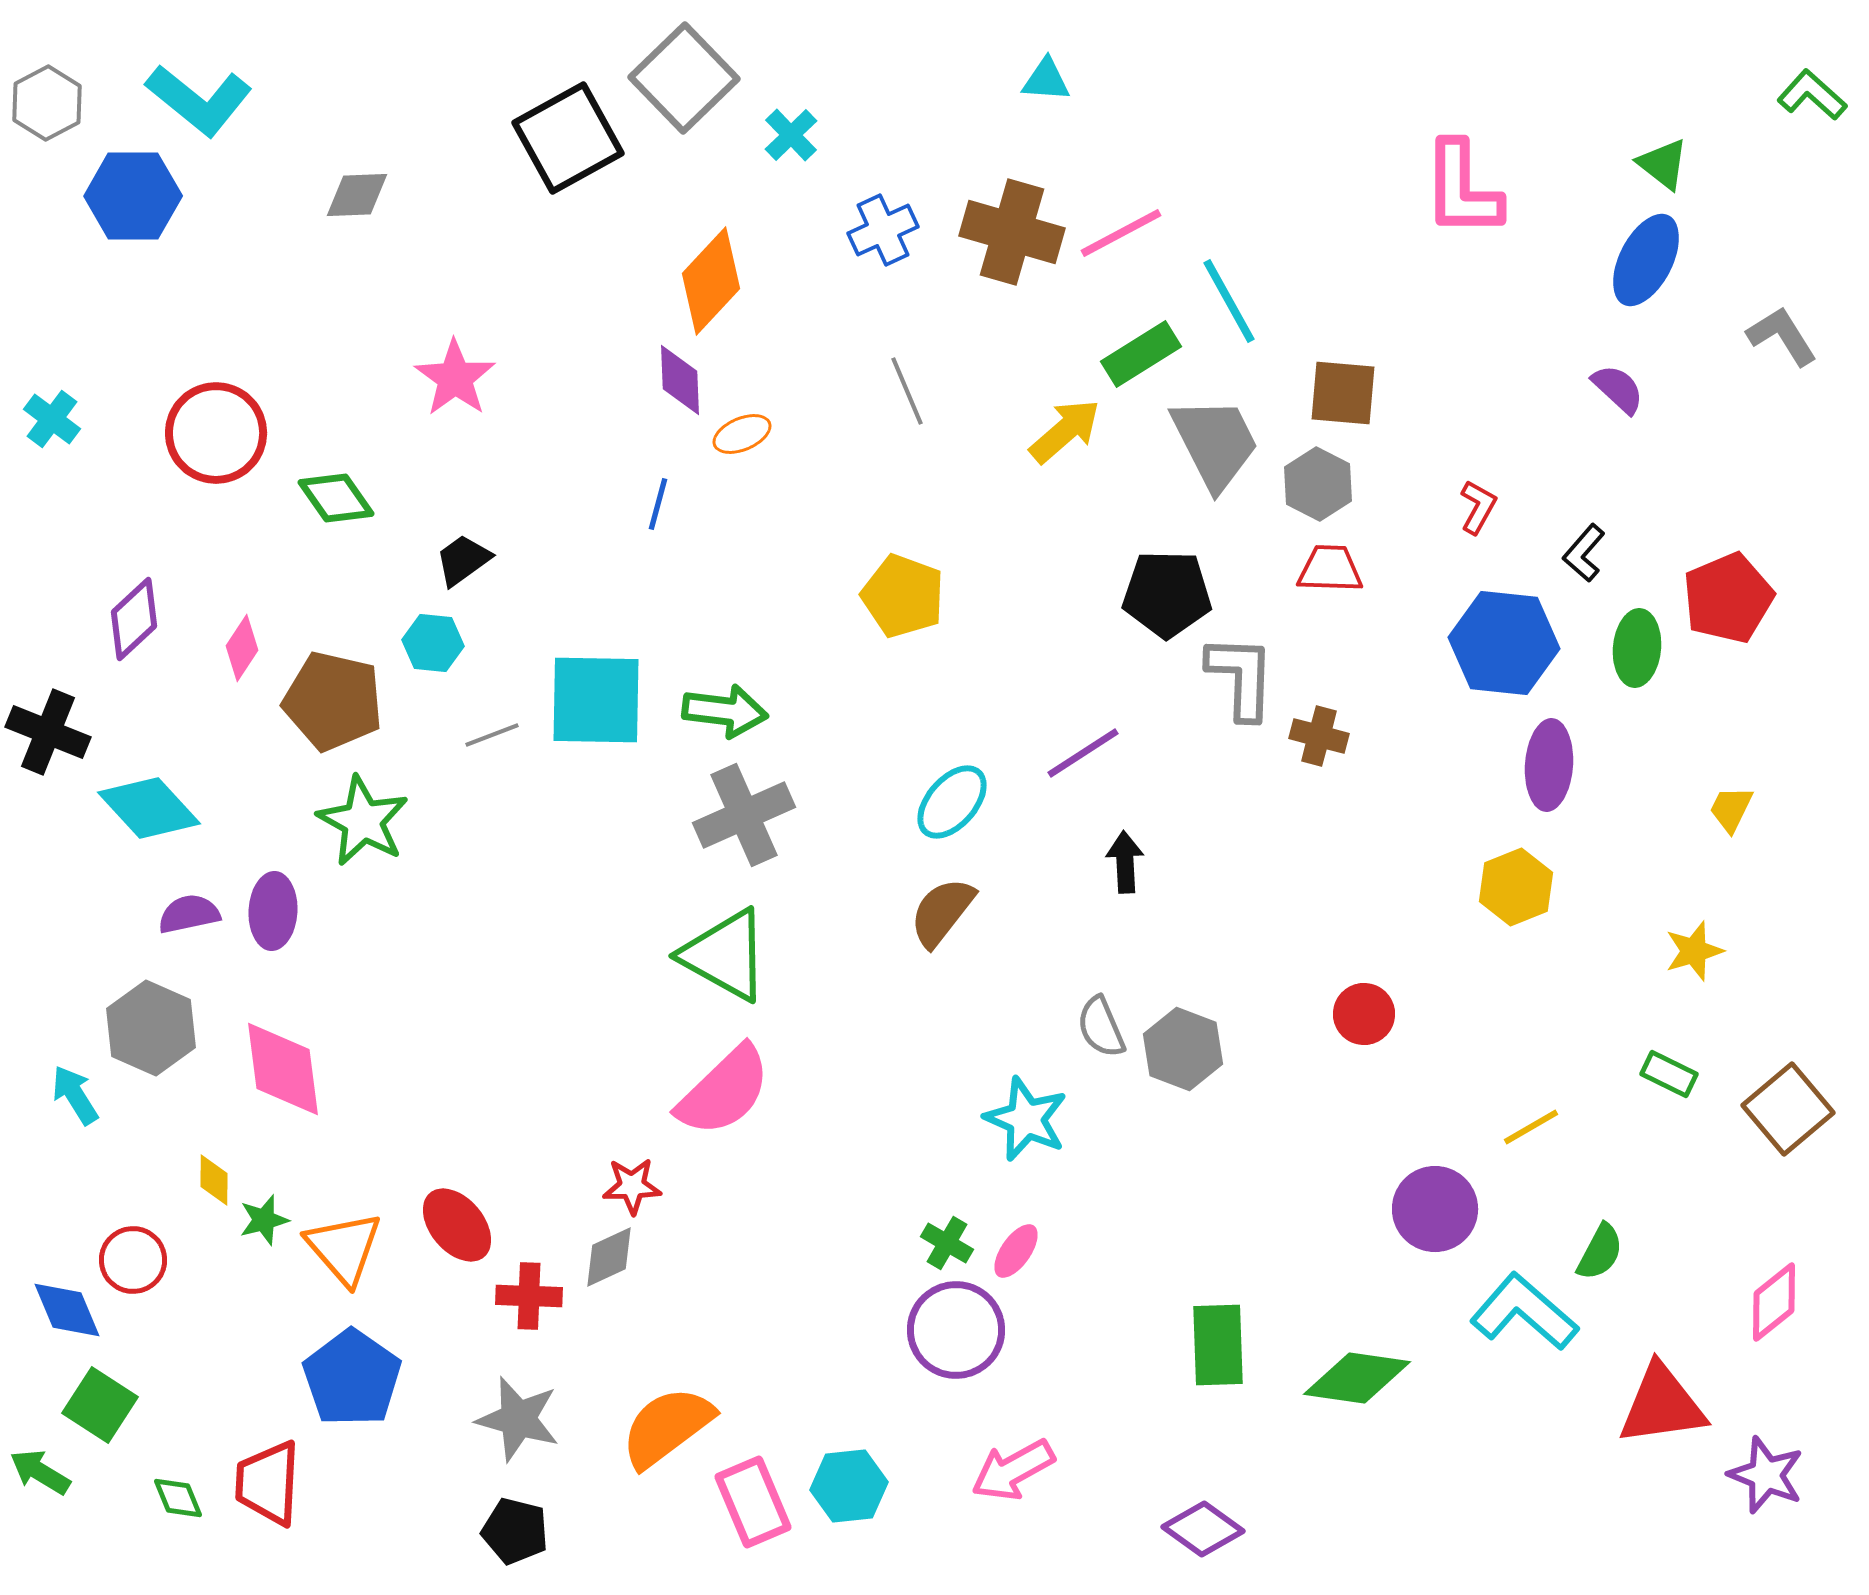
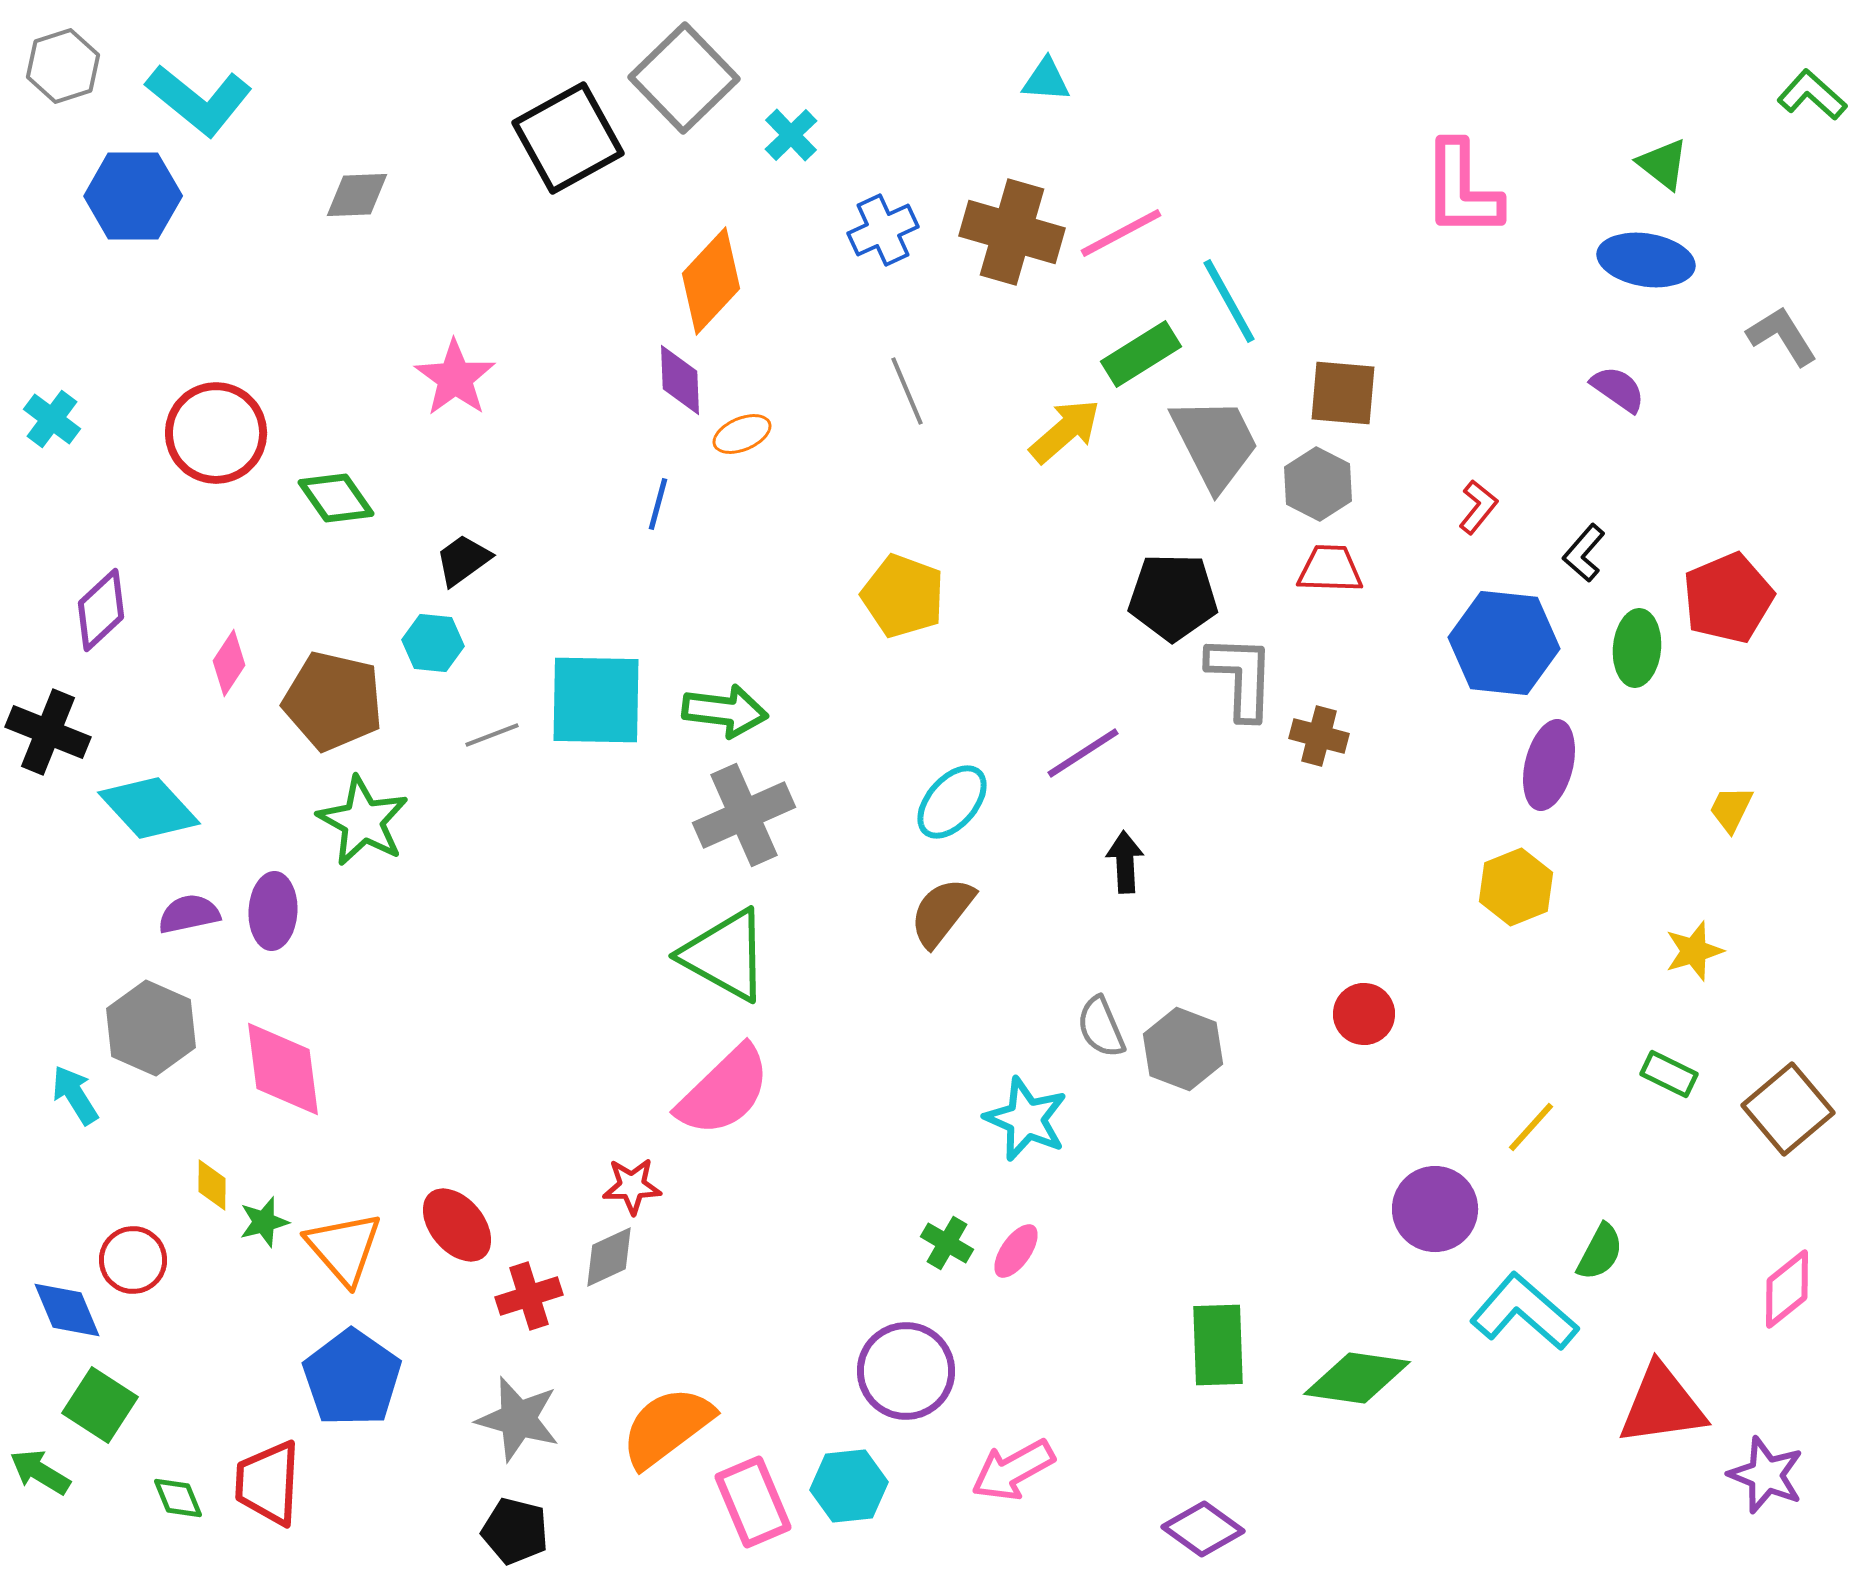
gray hexagon at (47, 103): moved 16 px right, 37 px up; rotated 10 degrees clockwise
blue ellipse at (1646, 260): rotated 72 degrees clockwise
purple semicircle at (1618, 389): rotated 8 degrees counterclockwise
red L-shape at (1478, 507): rotated 10 degrees clockwise
black pentagon at (1167, 594): moved 6 px right, 3 px down
purple diamond at (134, 619): moved 33 px left, 9 px up
pink diamond at (242, 648): moved 13 px left, 15 px down
purple ellipse at (1549, 765): rotated 10 degrees clockwise
yellow line at (1531, 1127): rotated 18 degrees counterclockwise
yellow diamond at (214, 1180): moved 2 px left, 5 px down
green star at (264, 1220): moved 2 px down
red cross at (529, 1296): rotated 20 degrees counterclockwise
pink diamond at (1774, 1302): moved 13 px right, 13 px up
purple circle at (956, 1330): moved 50 px left, 41 px down
